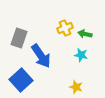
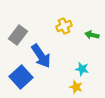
yellow cross: moved 1 px left, 2 px up
green arrow: moved 7 px right, 1 px down
gray rectangle: moved 1 px left, 3 px up; rotated 18 degrees clockwise
cyan star: moved 1 px right, 14 px down
blue square: moved 3 px up
